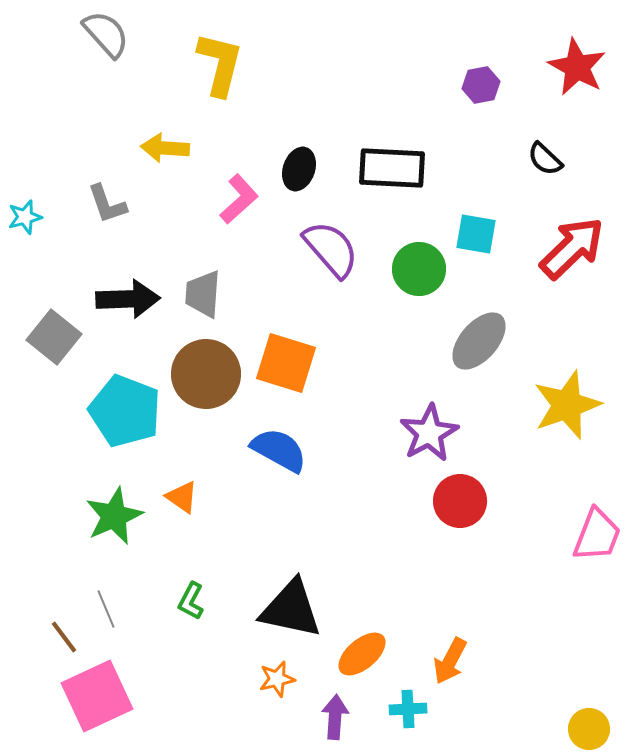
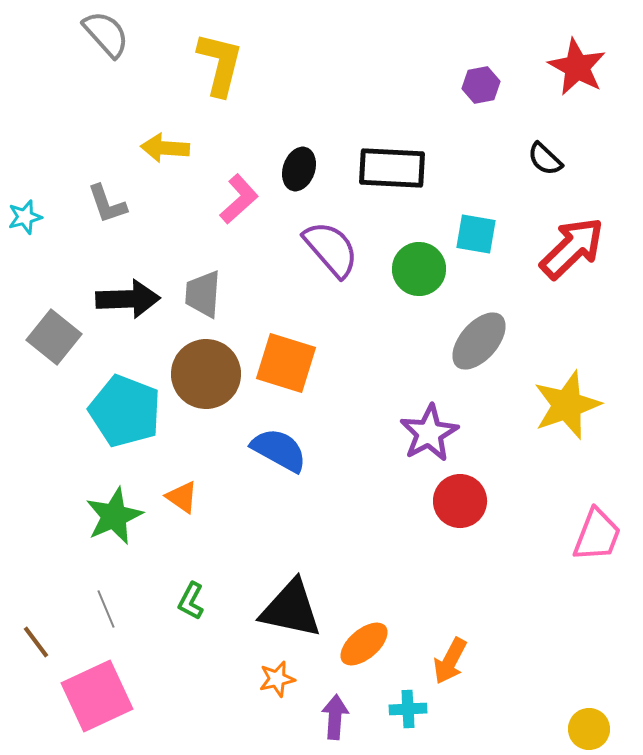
brown line: moved 28 px left, 5 px down
orange ellipse: moved 2 px right, 10 px up
